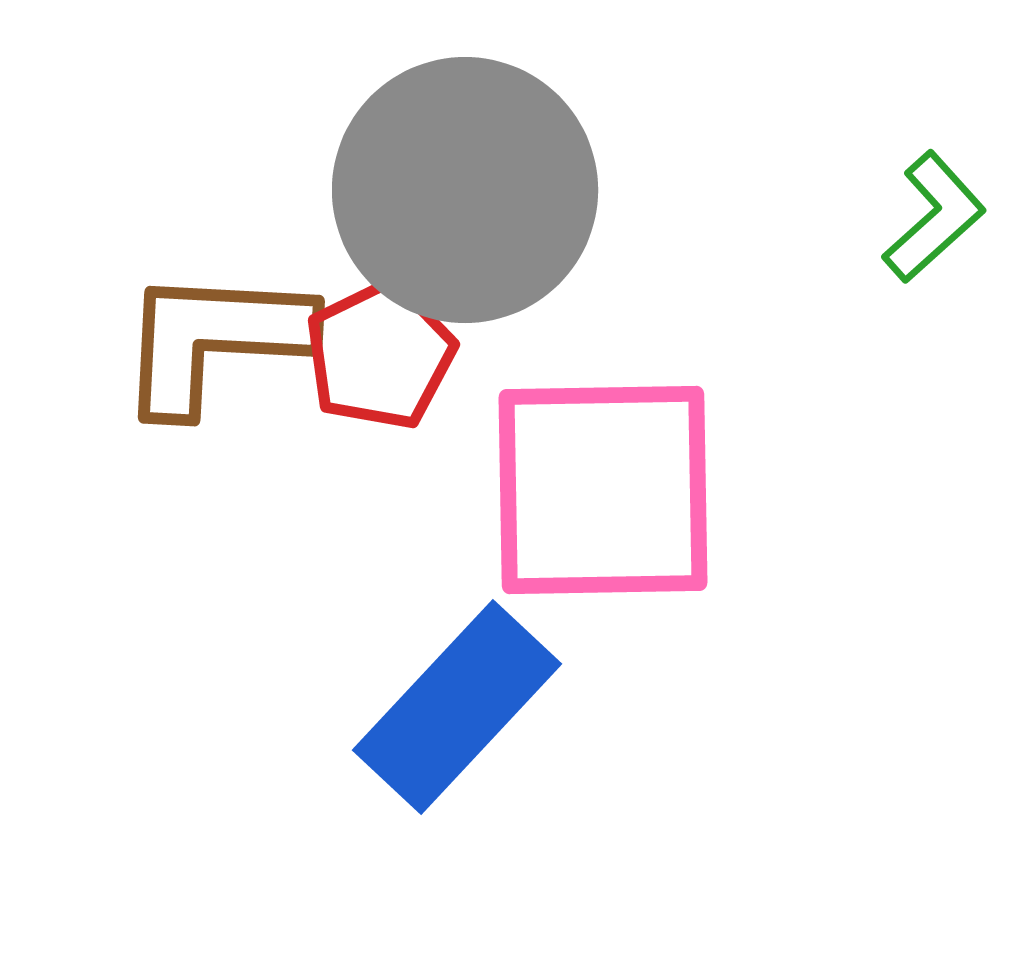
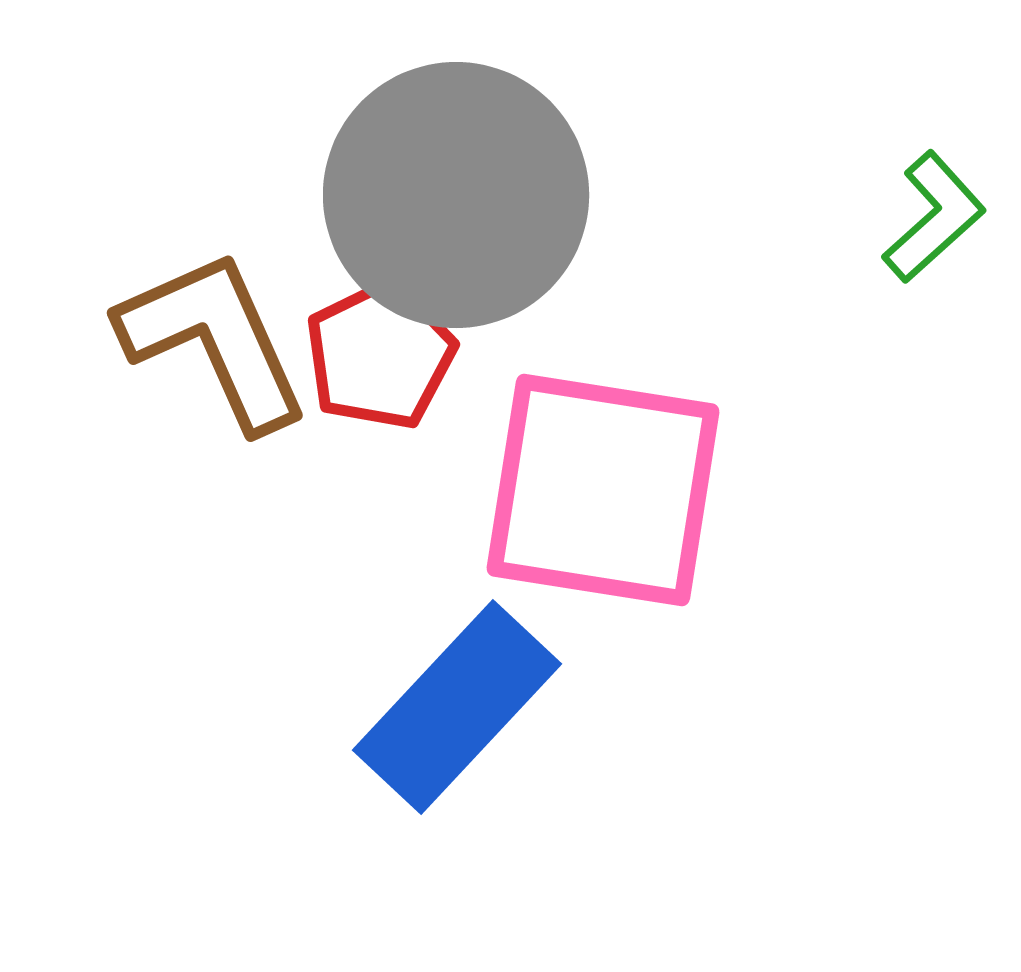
gray circle: moved 9 px left, 5 px down
brown L-shape: rotated 63 degrees clockwise
pink square: rotated 10 degrees clockwise
